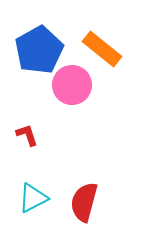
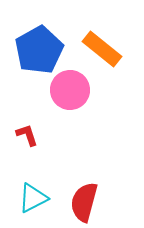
pink circle: moved 2 px left, 5 px down
